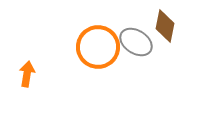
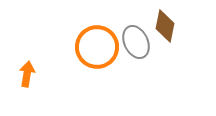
gray ellipse: rotated 32 degrees clockwise
orange circle: moved 1 px left
